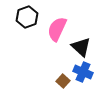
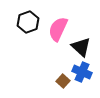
black hexagon: moved 1 px right, 5 px down
pink semicircle: moved 1 px right
blue cross: moved 1 px left
